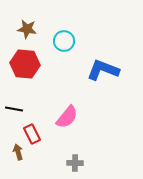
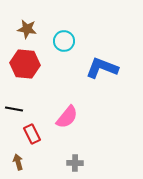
blue L-shape: moved 1 px left, 2 px up
brown arrow: moved 10 px down
